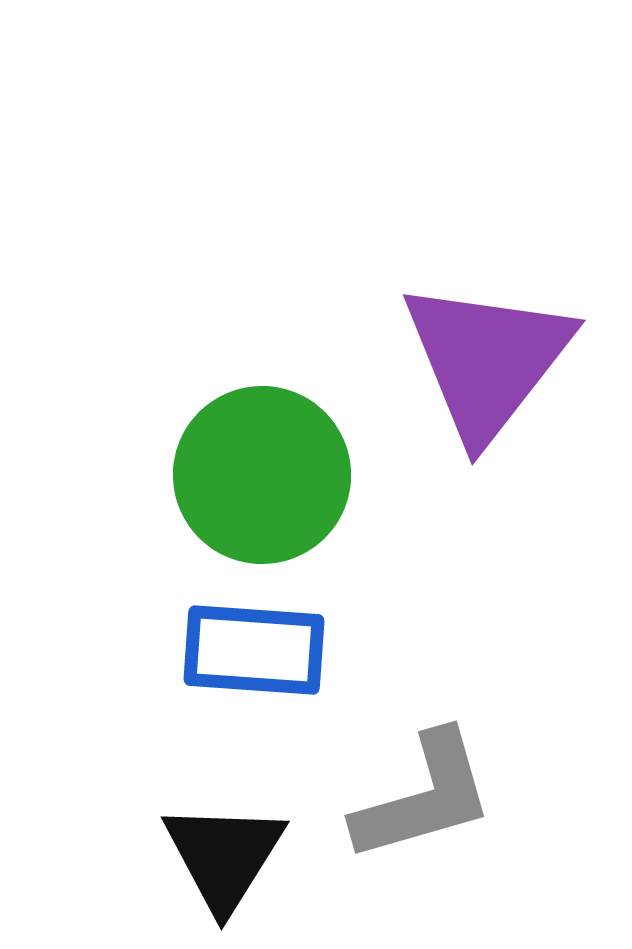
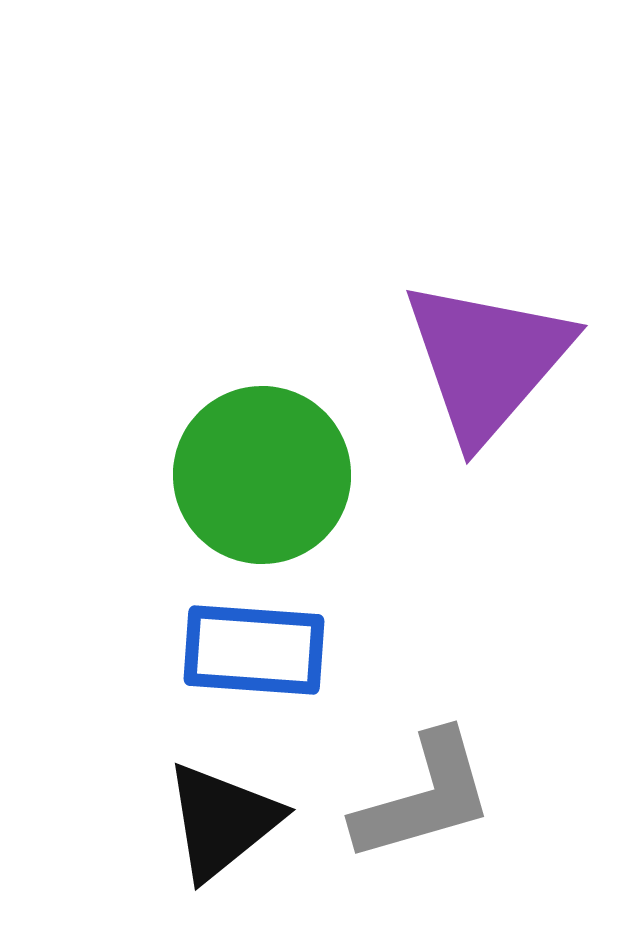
purple triangle: rotated 3 degrees clockwise
black triangle: moved 2 px left, 35 px up; rotated 19 degrees clockwise
